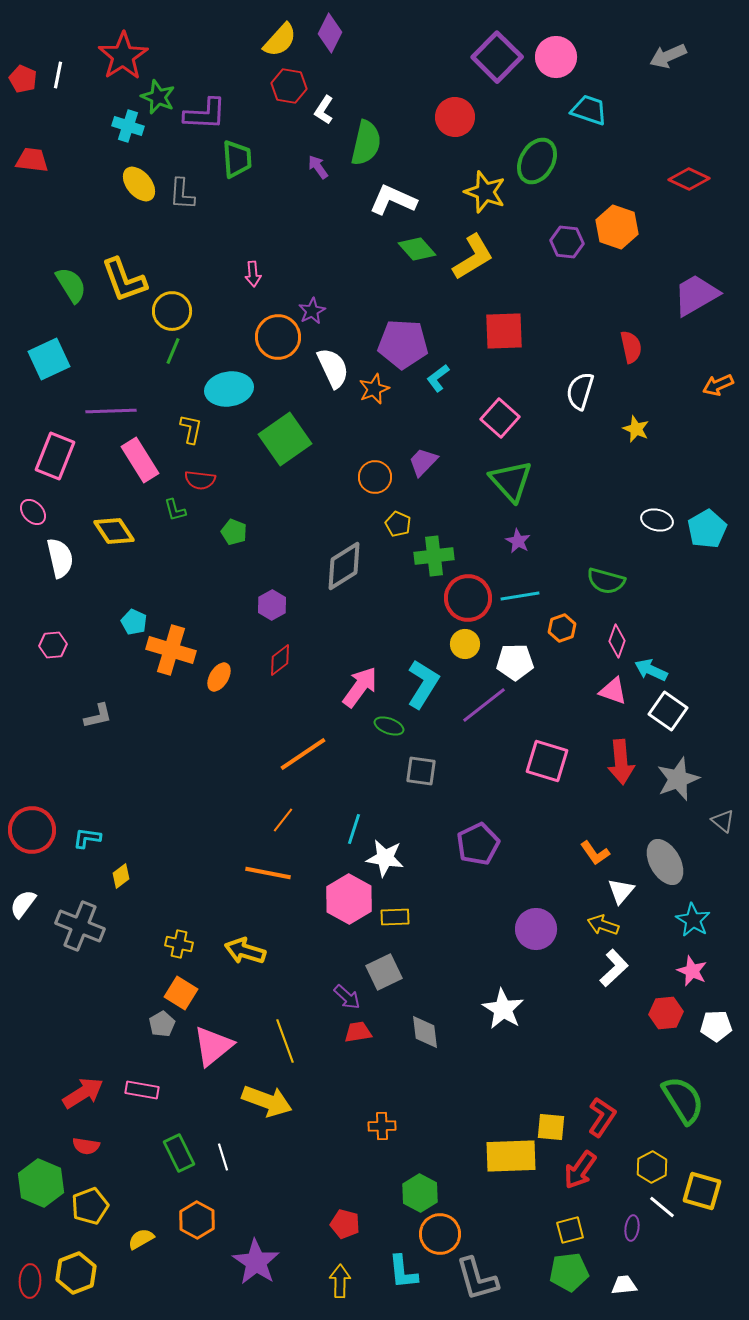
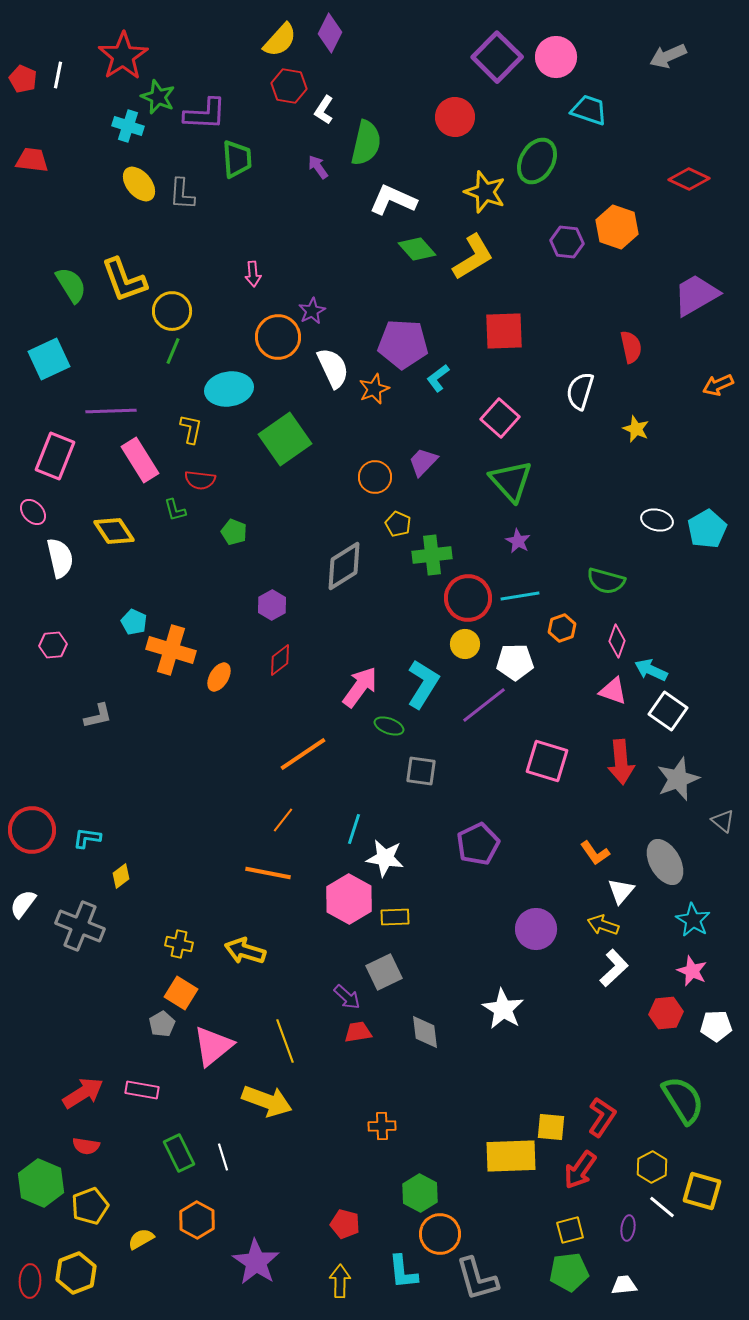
green cross at (434, 556): moved 2 px left, 1 px up
purple ellipse at (632, 1228): moved 4 px left
